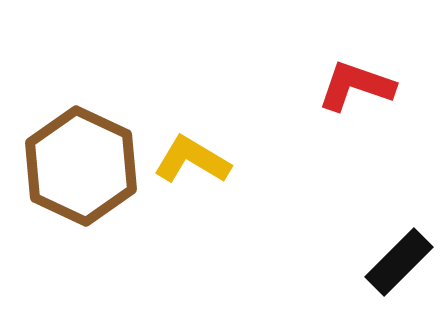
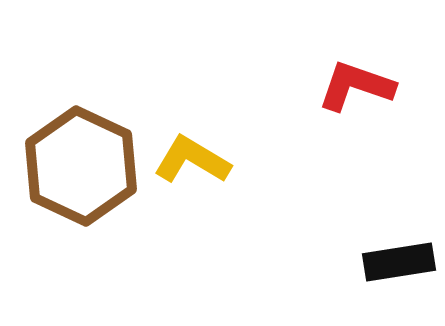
black rectangle: rotated 36 degrees clockwise
